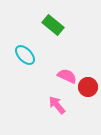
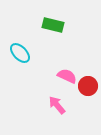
green rectangle: rotated 25 degrees counterclockwise
cyan ellipse: moved 5 px left, 2 px up
red circle: moved 1 px up
